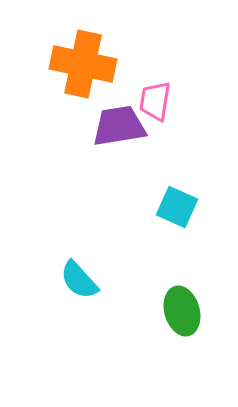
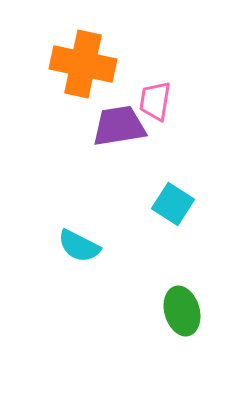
cyan square: moved 4 px left, 3 px up; rotated 9 degrees clockwise
cyan semicircle: moved 34 px up; rotated 21 degrees counterclockwise
